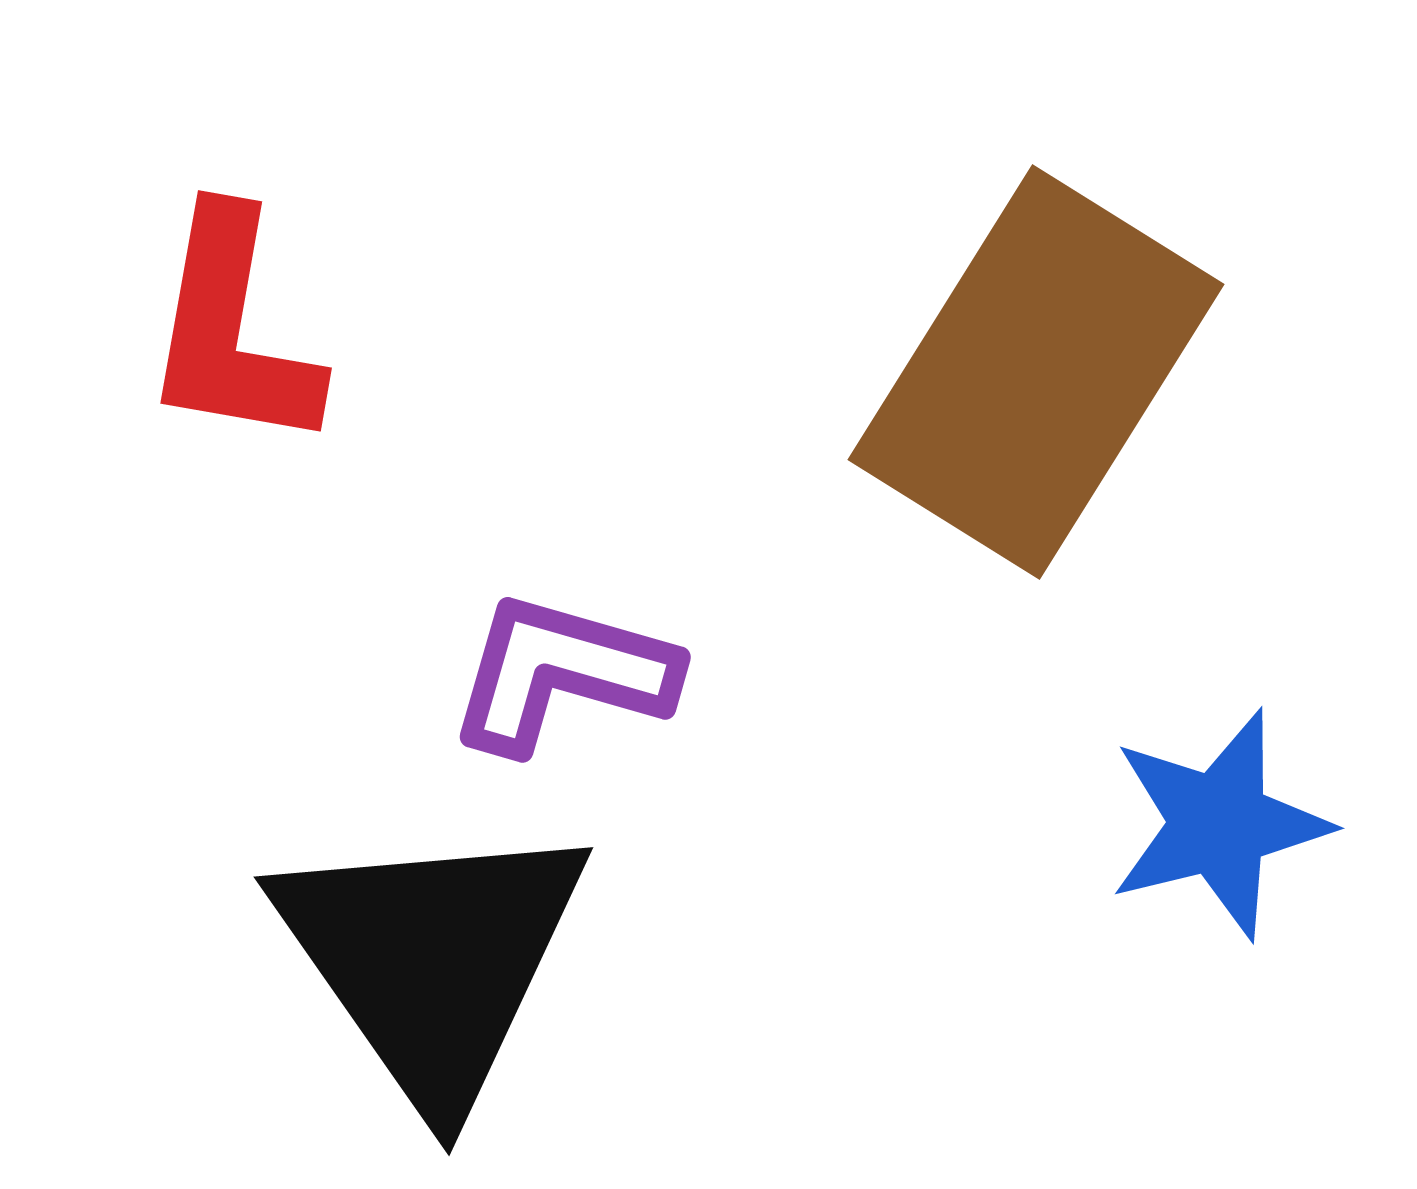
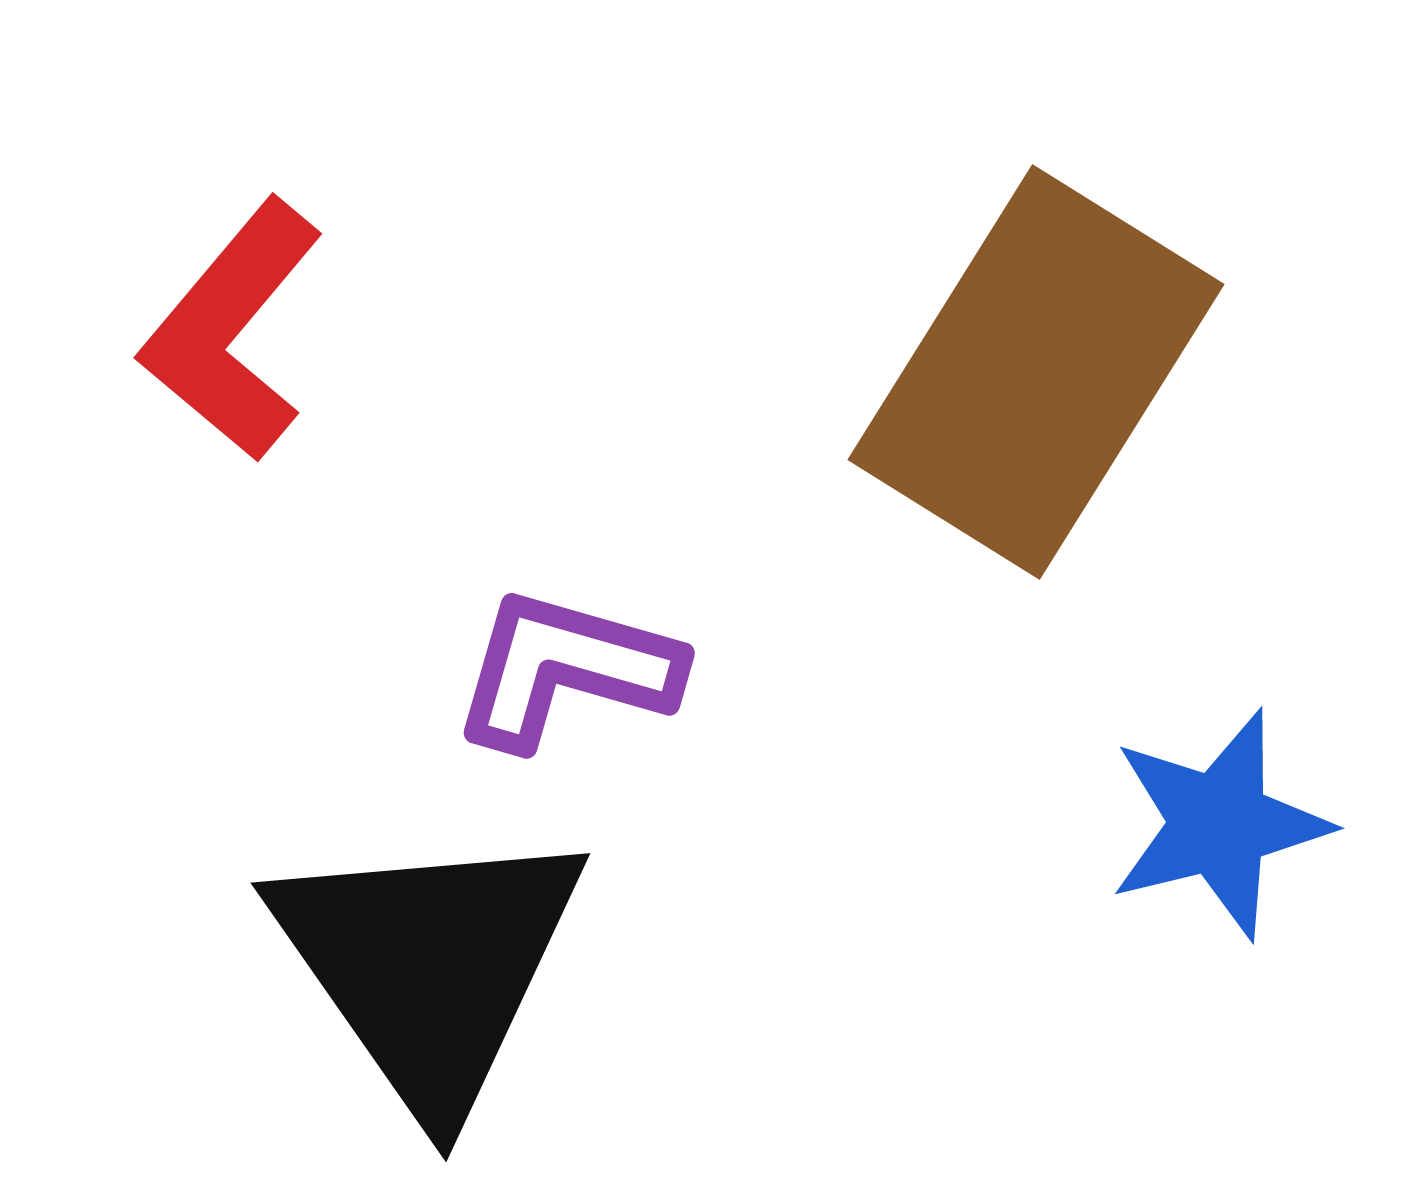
red L-shape: rotated 30 degrees clockwise
purple L-shape: moved 4 px right, 4 px up
black triangle: moved 3 px left, 6 px down
